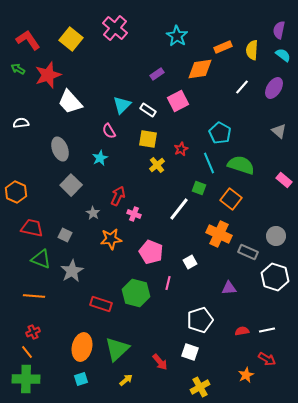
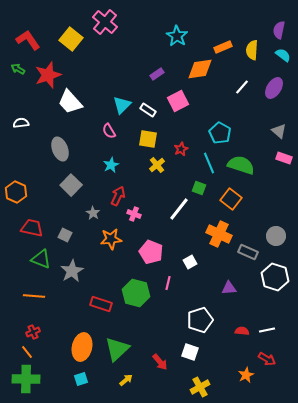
pink cross at (115, 28): moved 10 px left, 6 px up
cyan star at (100, 158): moved 11 px right, 7 px down
pink rectangle at (284, 180): moved 22 px up; rotated 21 degrees counterclockwise
red semicircle at (242, 331): rotated 16 degrees clockwise
